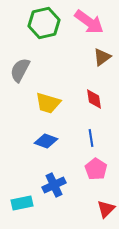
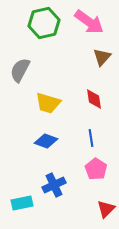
brown triangle: rotated 12 degrees counterclockwise
